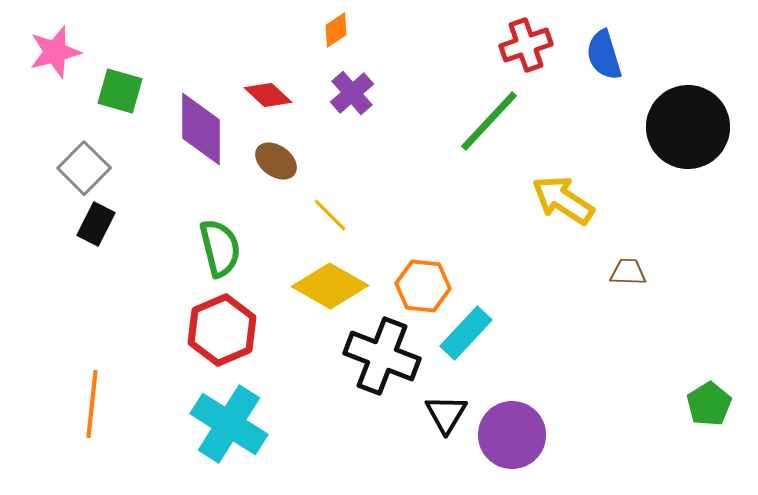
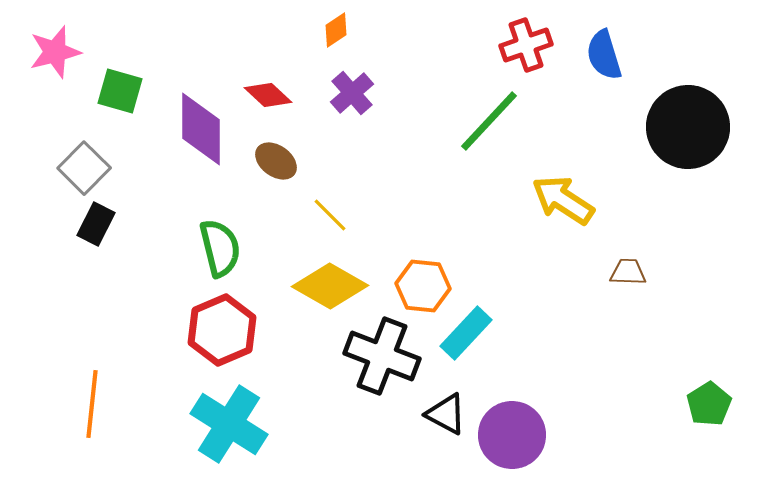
black triangle: rotated 33 degrees counterclockwise
